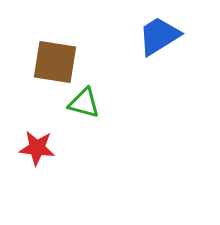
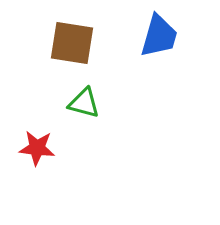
blue trapezoid: rotated 138 degrees clockwise
brown square: moved 17 px right, 19 px up
